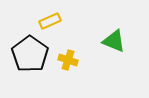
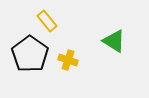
yellow rectangle: moved 3 px left; rotated 75 degrees clockwise
green triangle: rotated 10 degrees clockwise
